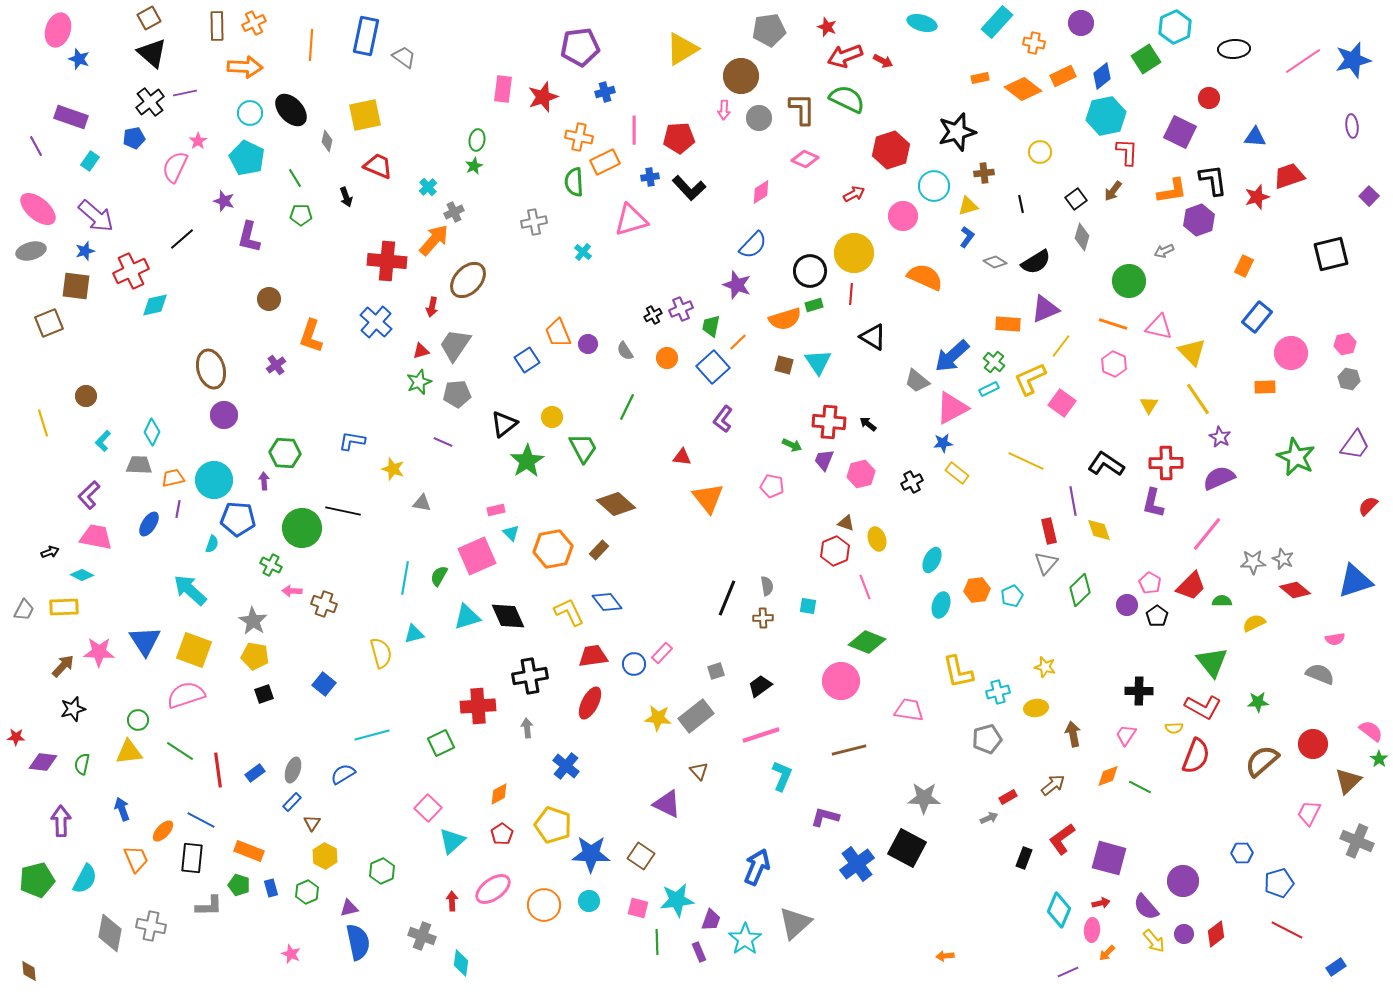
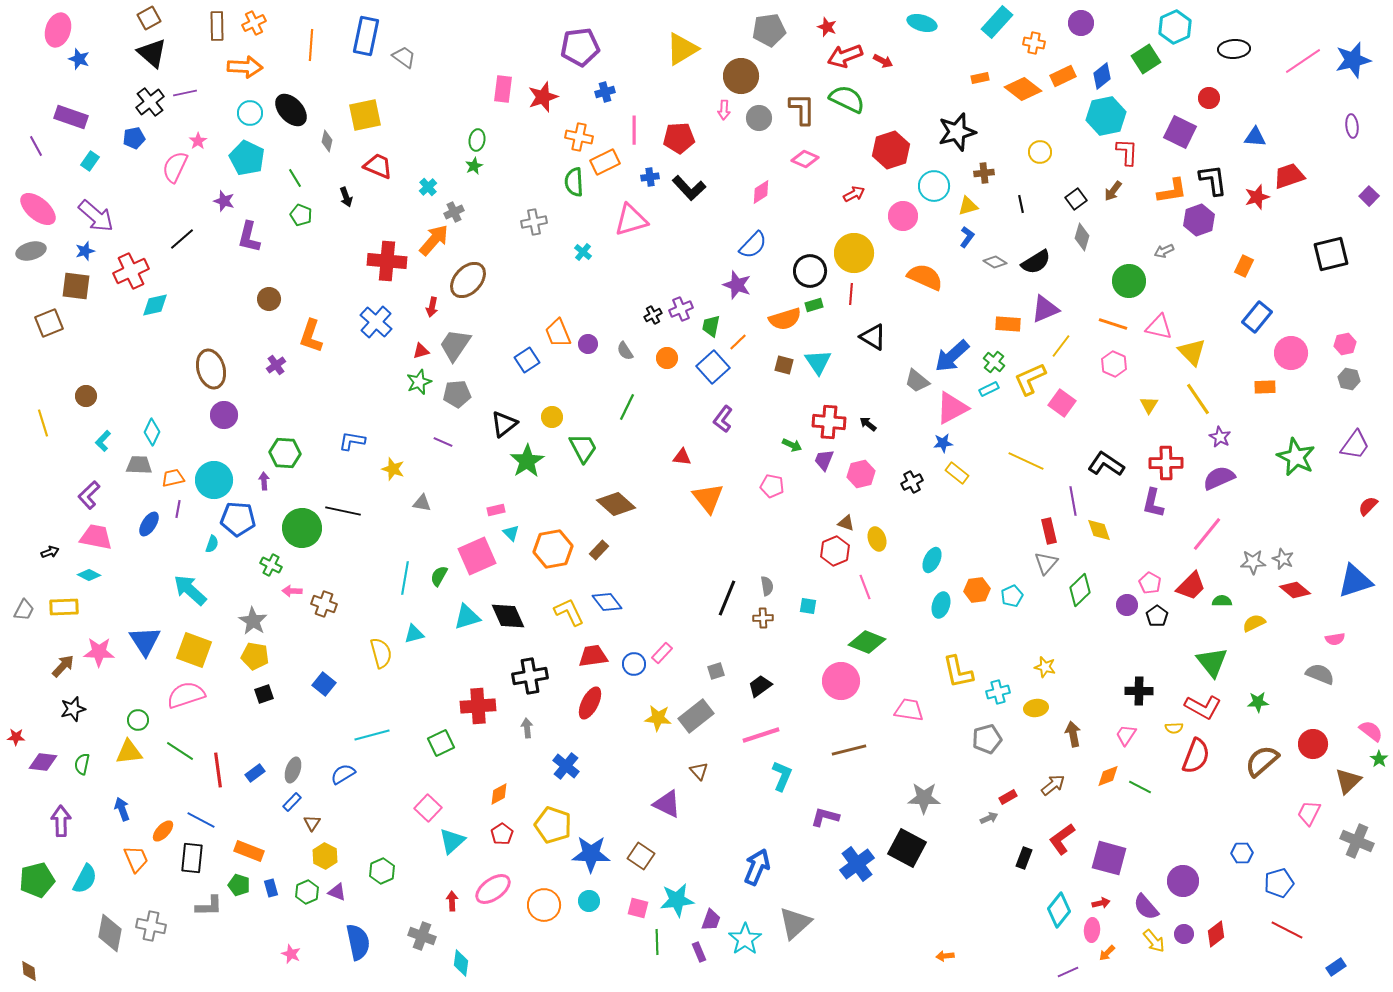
green pentagon at (301, 215): rotated 20 degrees clockwise
cyan diamond at (82, 575): moved 7 px right
purple triangle at (349, 908): moved 12 px left, 16 px up; rotated 36 degrees clockwise
cyan diamond at (1059, 910): rotated 16 degrees clockwise
